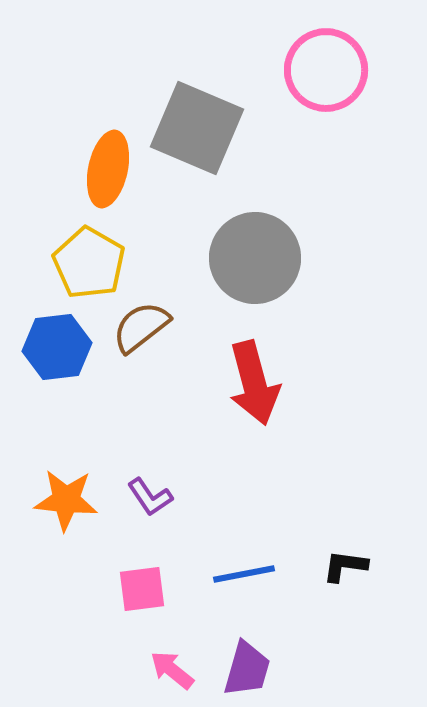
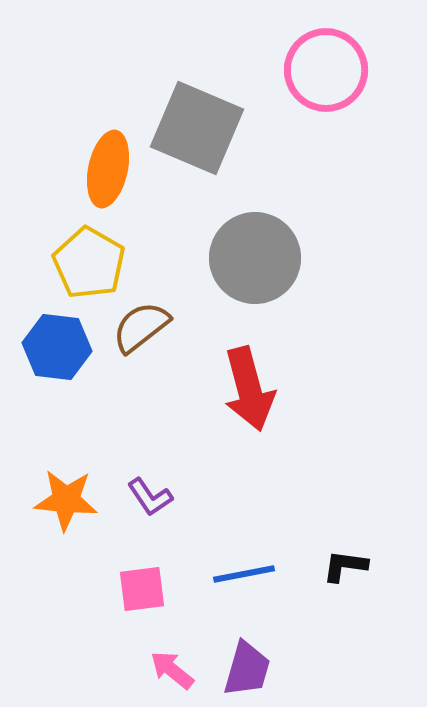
blue hexagon: rotated 14 degrees clockwise
red arrow: moved 5 px left, 6 px down
